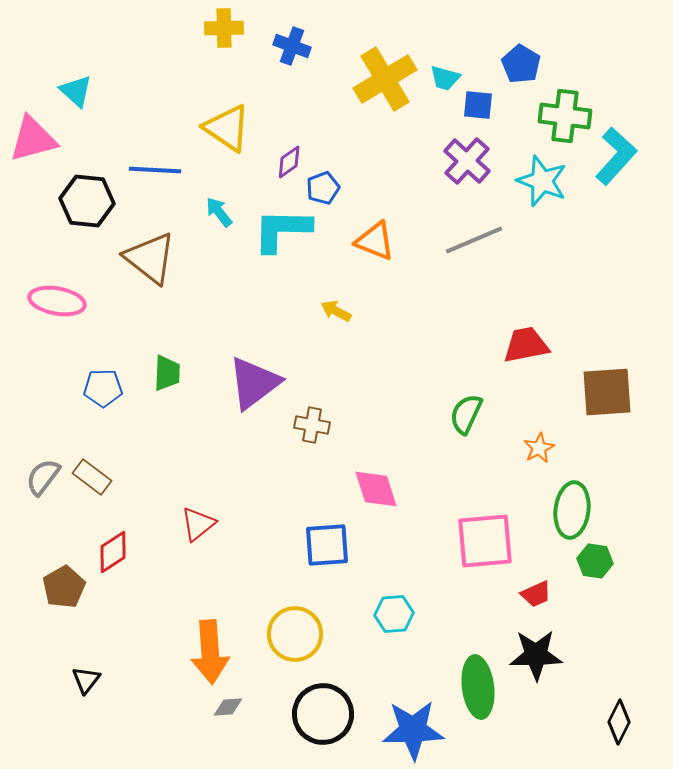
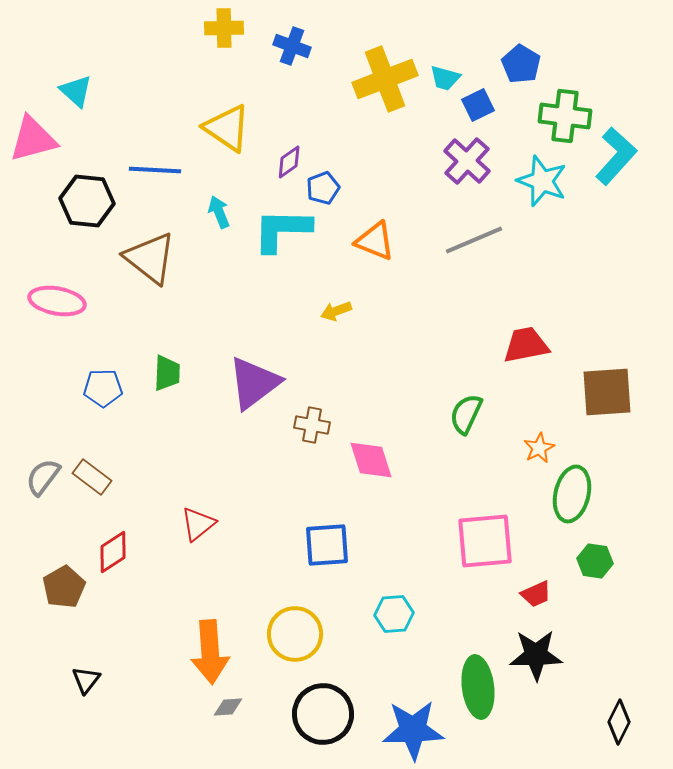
yellow cross at (385, 79): rotated 10 degrees clockwise
blue square at (478, 105): rotated 32 degrees counterclockwise
cyan arrow at (219, 212): rotated 16 degrees clockwise
yellow arrow at (336, 311): rotated 48 degrees counterclockwise
pink diamond at (376, 489): moved 5 px left, 29 px up
green ellipse at (572, 510): moved 16 px up; rotated 6 degrees clockwise
